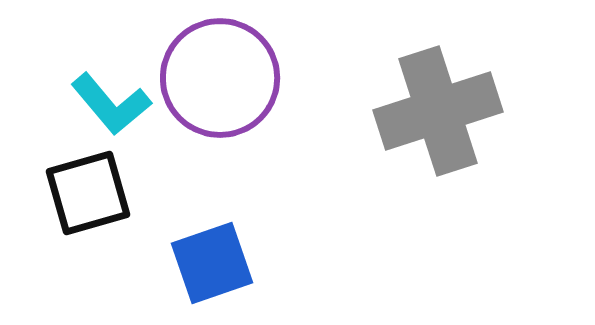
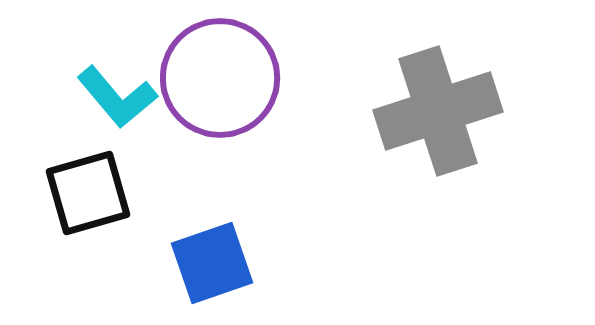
cyan L-shape: moved 6 px right, 7 px up
